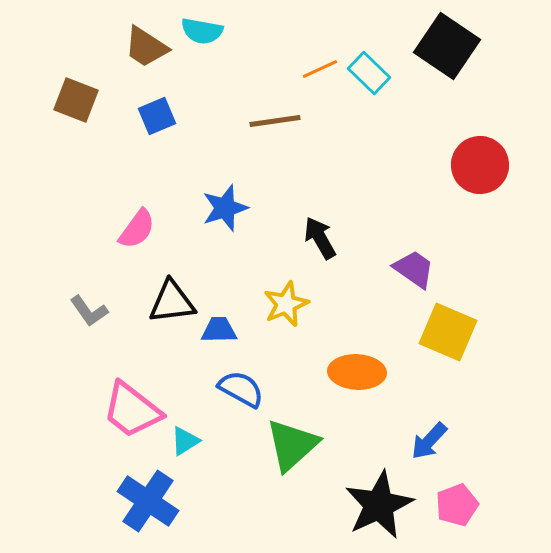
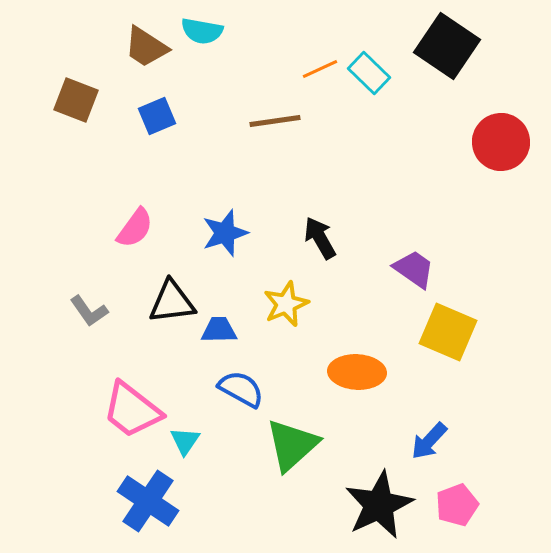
red circle: moved 21 px right, 23 px up
blue star: moved 25 px down
pink semicircle: moved 2 px left, 1 px up
cyan triangle: rotated 24 degrees counterclockwise
